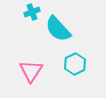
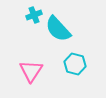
cyan cross: moved 2 px right, 3 px down
cyan hexagon: rotated 20 degrees counterclockwise
